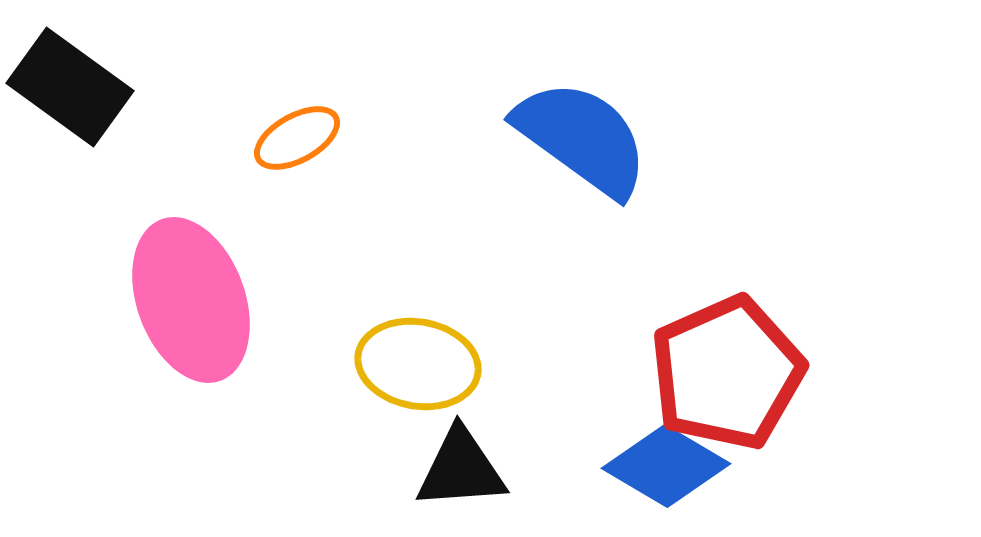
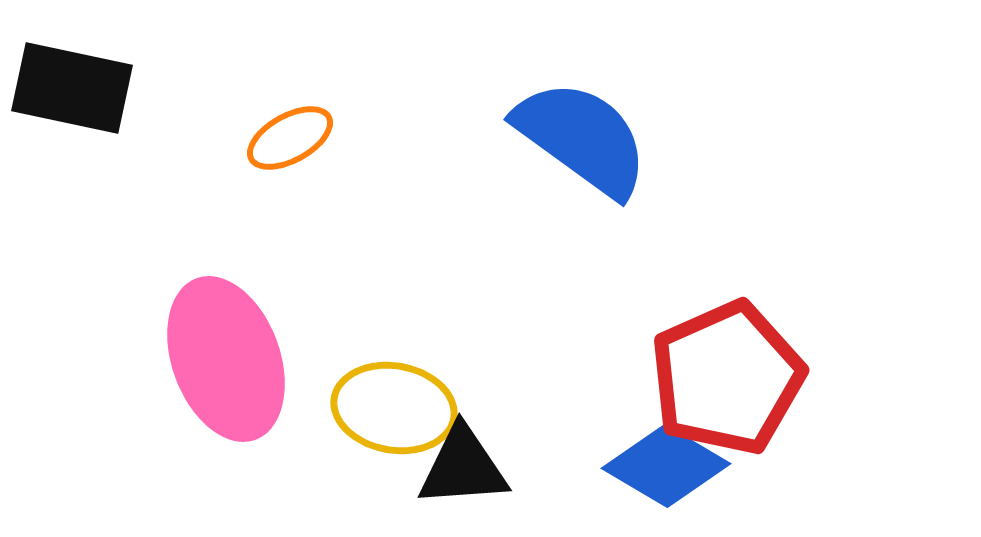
black rectangle: moved 2 px right, 1 px down; rotated 24 degrees counterclockwise
orange ellipse: moved 7 px left
pink ellipse: moved 35 px right, 59 px down
yellow ellipse: moved 24 px left, 44 px down
red pentagon: moved 5 px down
black triangle: moved 2 px right, 2 px up
